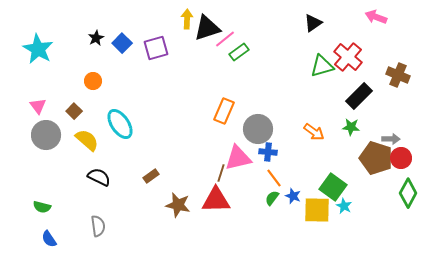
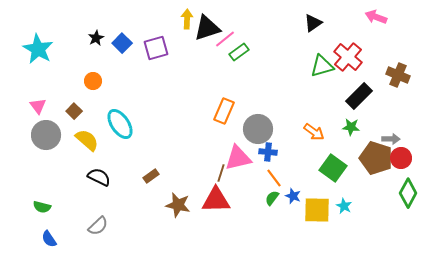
green square at (333, 187): moved 19 px up
gray semicircle at (98, 226): rotated 55 degrees clockwise
